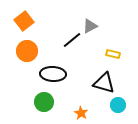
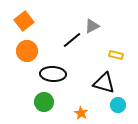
gray triangle: moved 2 px right
yellow rectangle: moved 3 px right, 1 px down
